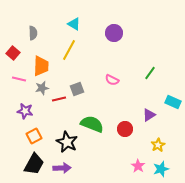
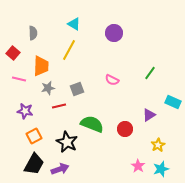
gray star: moved 6 px right
red line: moved 7 px down
purple arrow: moved 2 px left, 1 px down; rotated 18 degrees counterclockwise
